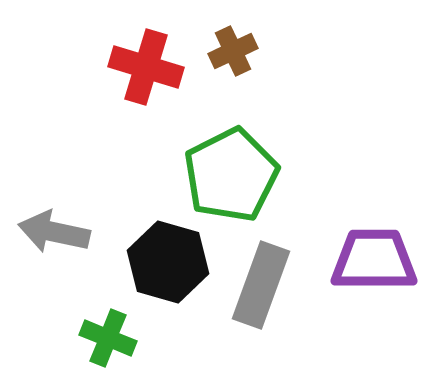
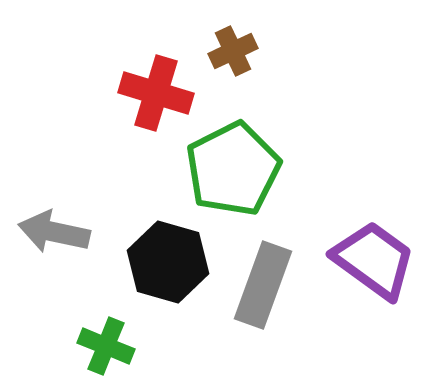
red cross: moved 10 px right, 26 px down
green pentagon: moved 2 px right, 6 px up
purple trapezoid: rotated 36 degrees clockwise
gray rectangle: moved 2 px right
green cross: moved 2 px left, 8 px down
